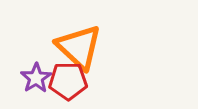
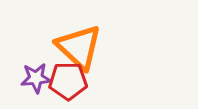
purple star: rotated 28 degrees clockwise
